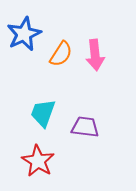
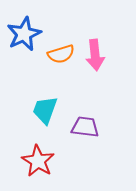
orange semicircle: rotated 40 degrees clockwise
cyan trapezoid: moved 2 px right, 3 px up
